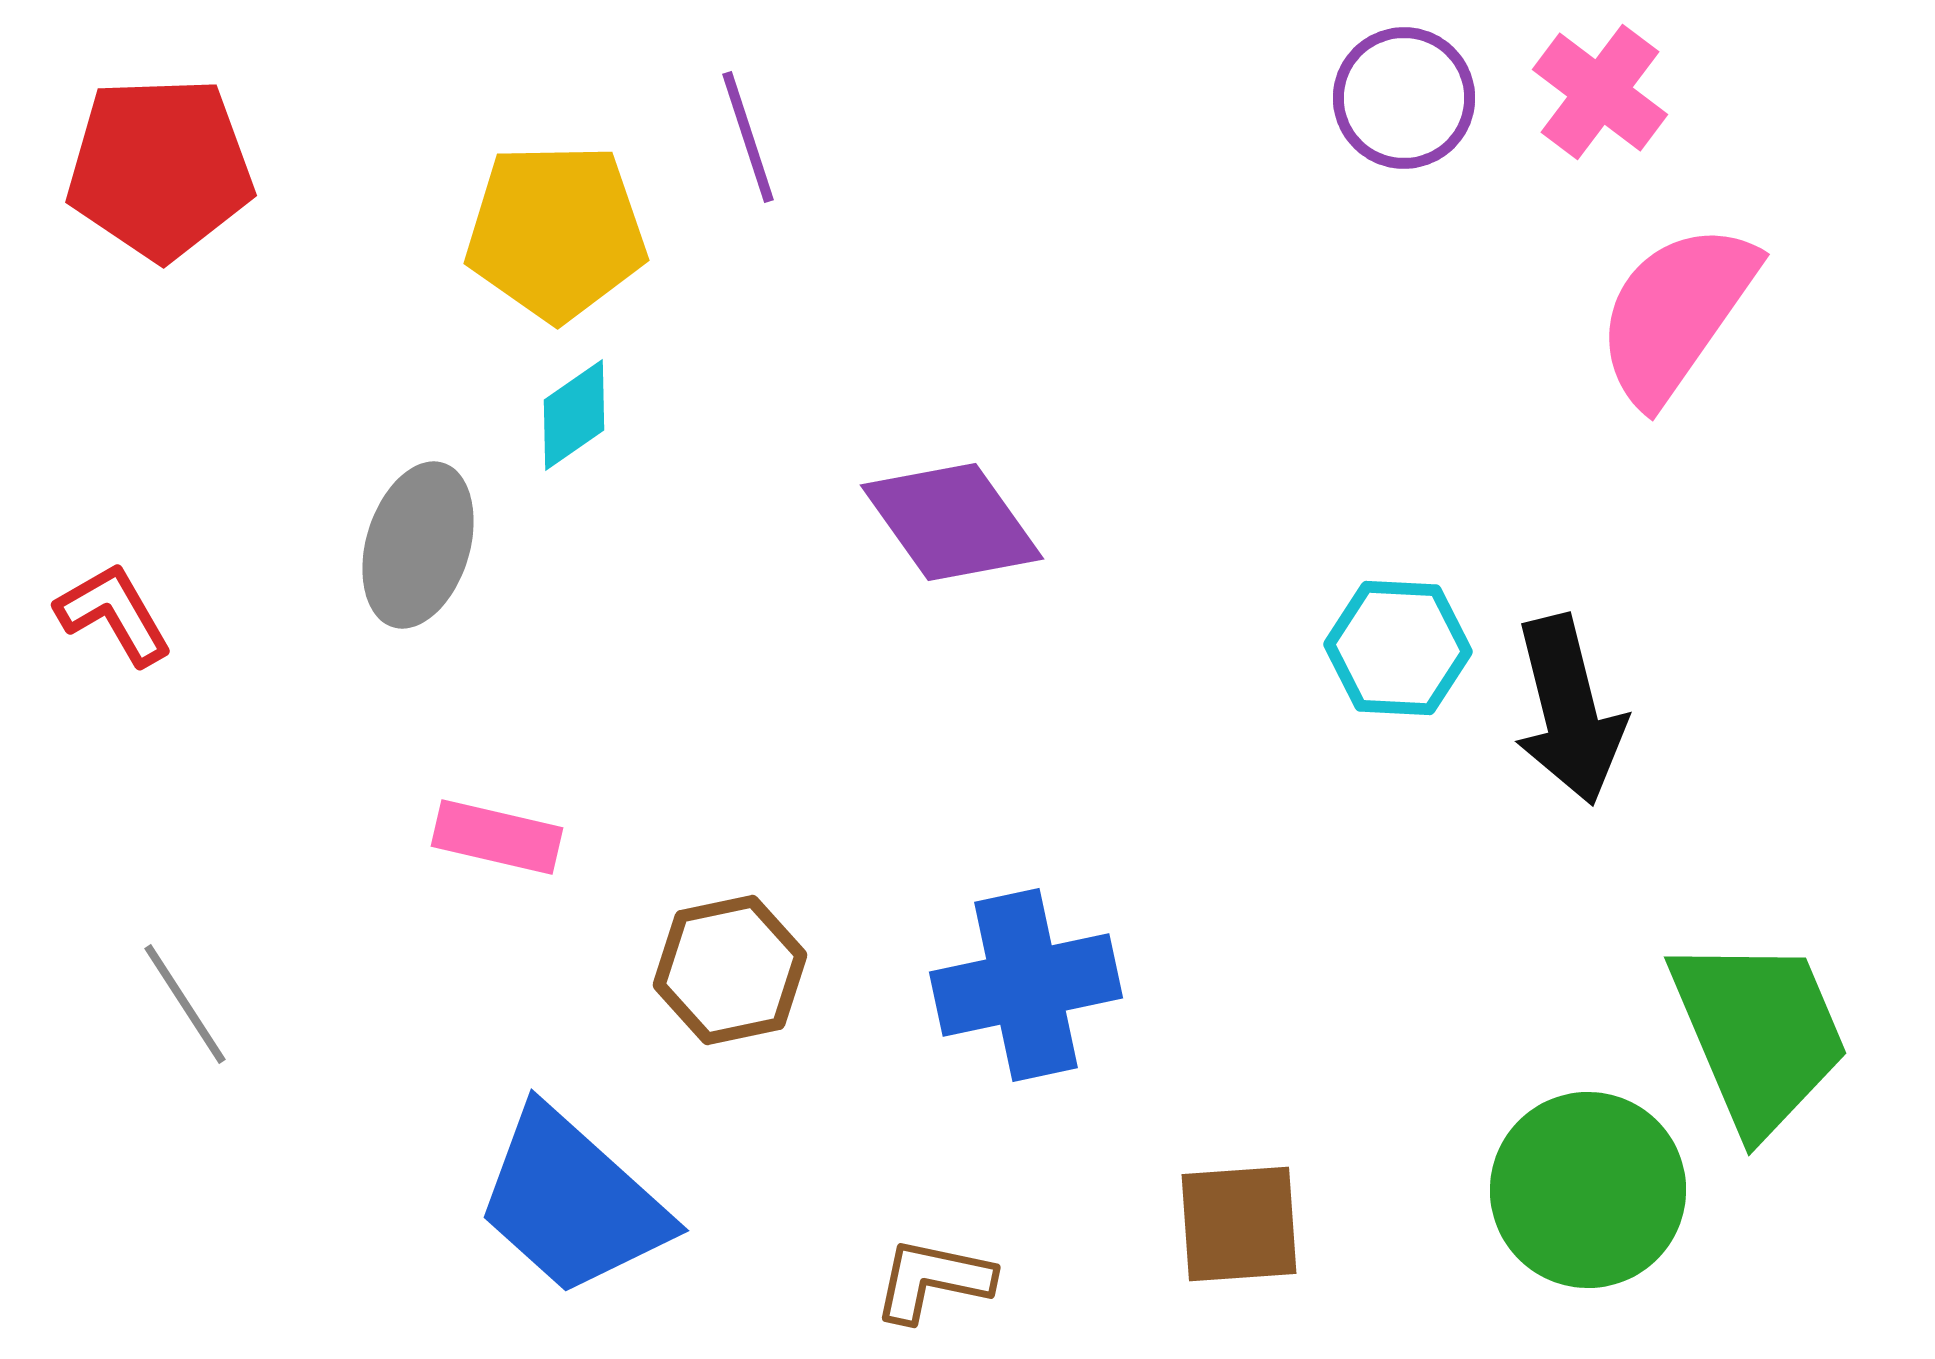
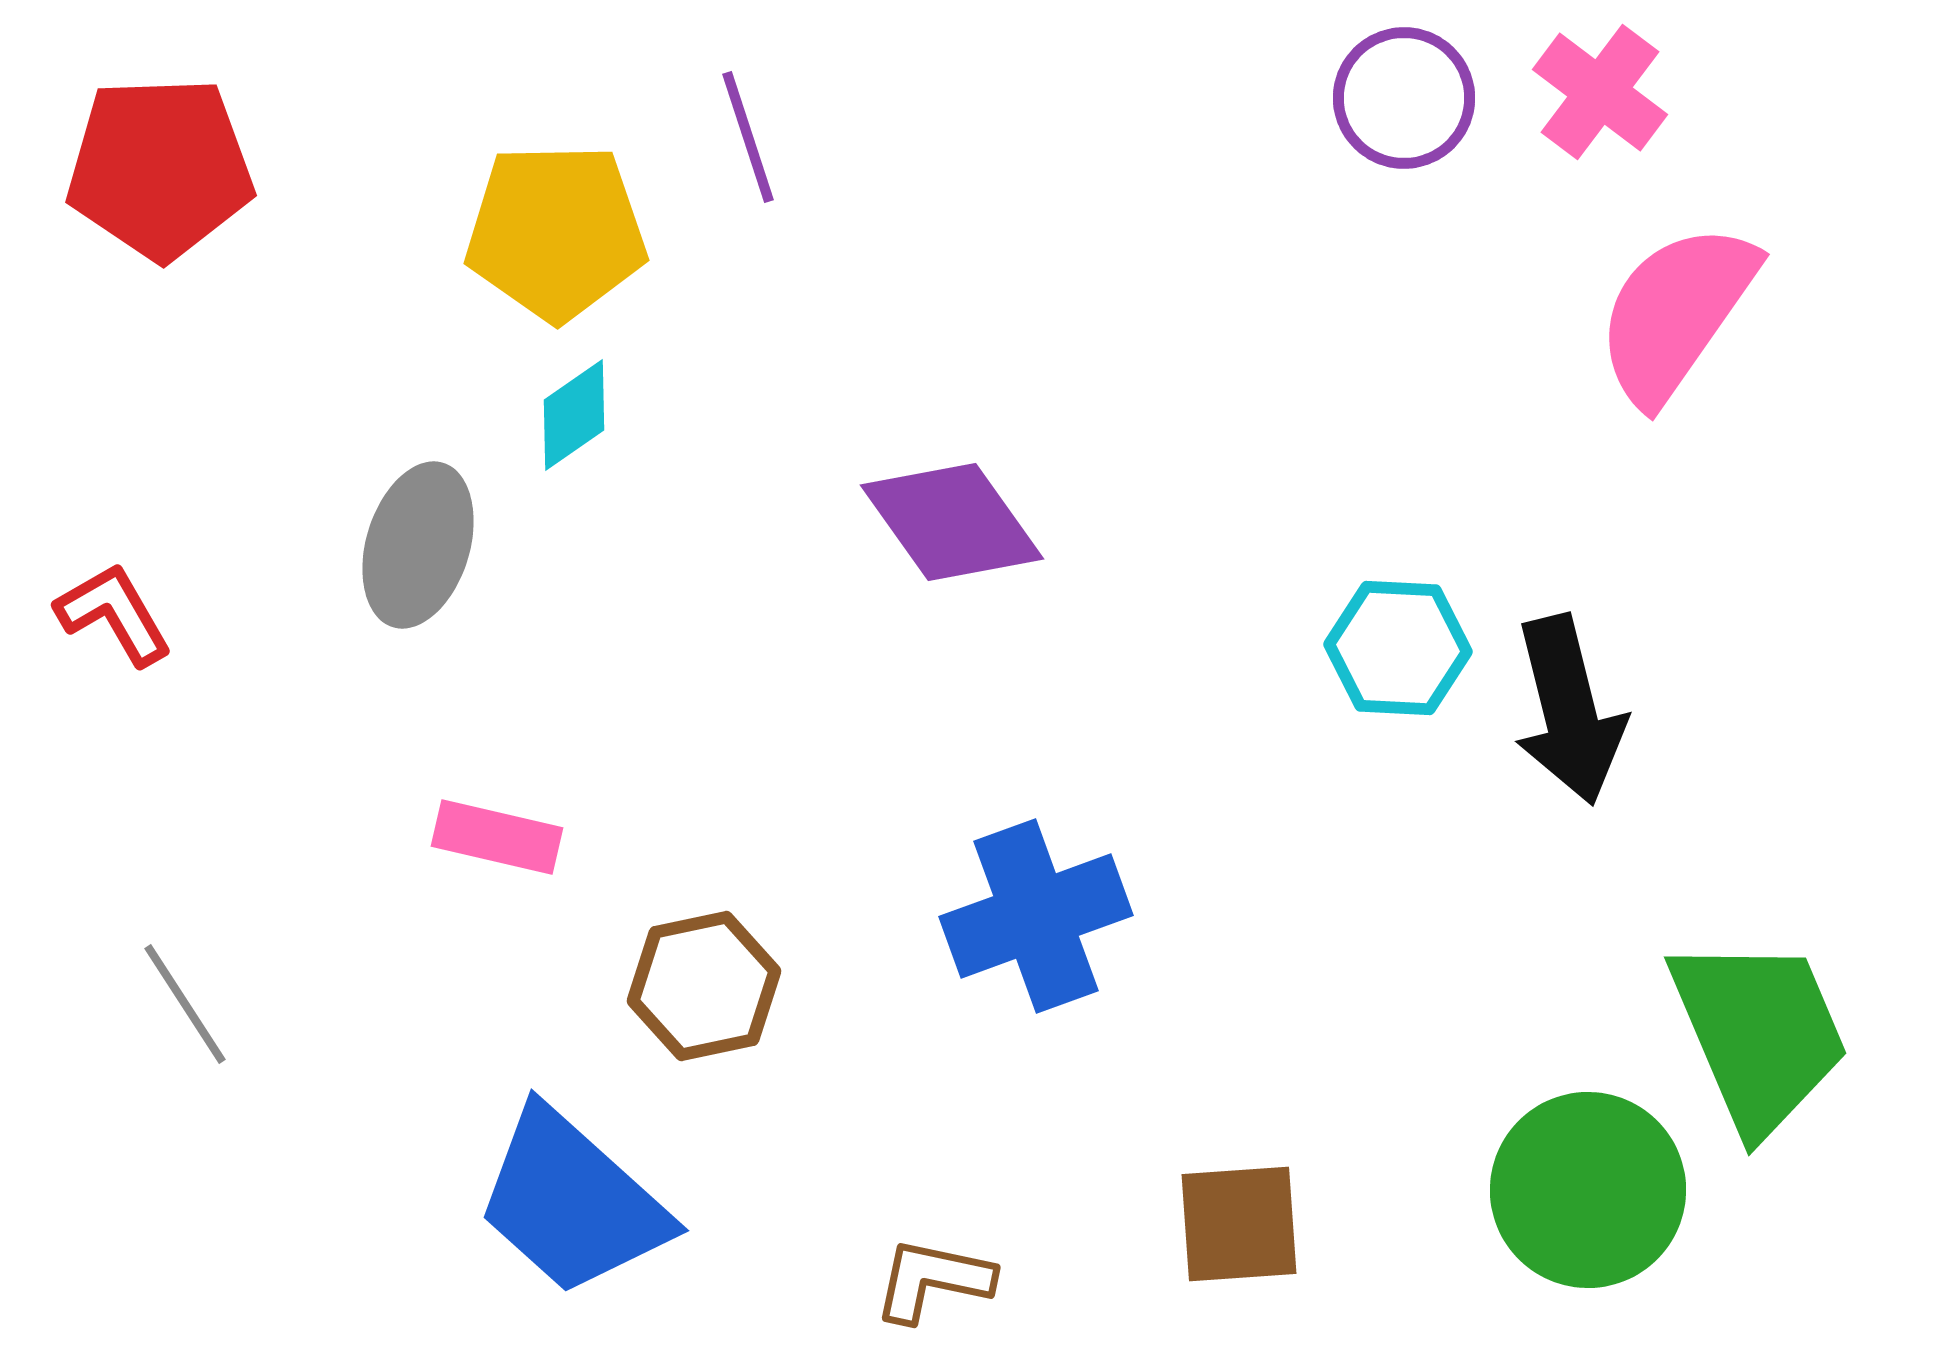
brown hexagon: moved 26 px left, 16 px down
blue cross: moved 10 px right, 69 px up; rotated 8 degrees counterclockwise
